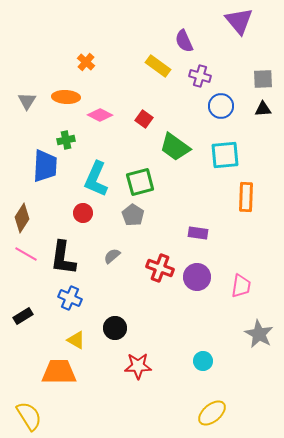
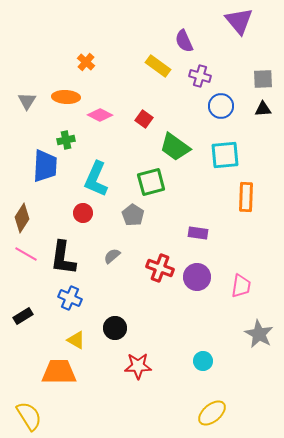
green square: moved 11 px right
